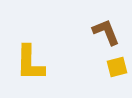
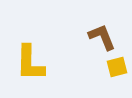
brown L-shape: moved 4 px left, 5 px down
